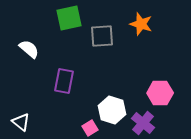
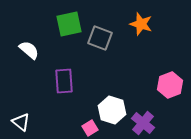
green square: moved 6 px down
gray square: moved 2 px left, 2 px down; rotated 25 degrees clockwise
white semicircle: moved 1 px down
purple rectangle: rotated 15 degrees counterclockwise
pink hexagon: moved 10 px right, 8 px up; rotated 20 degrees counterclockwise
